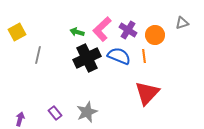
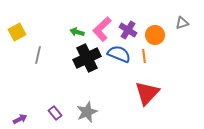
blue semicircle: moved 2 px up
purple arrow: rotated 48 degrees clockwise
